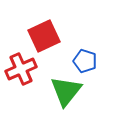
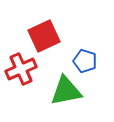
green triangle: rotated 40 degrees clockwise
